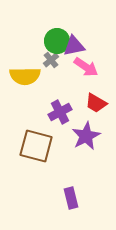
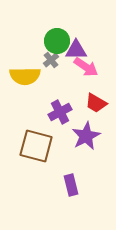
purple triangle: moved 2 px right, 4 px down; rotated 10 degrees clockwise
purple rectangle: moved 13 px up
